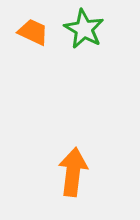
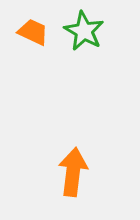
green star: moved 2 px down
